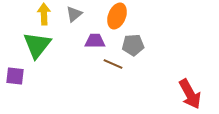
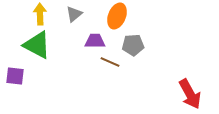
yellow arrow: moved 4 px left
green triangle: rotated 40 degrees counterclockwise
brown line: moved 3 px left, 2 px up
